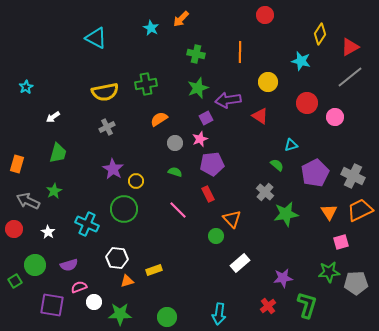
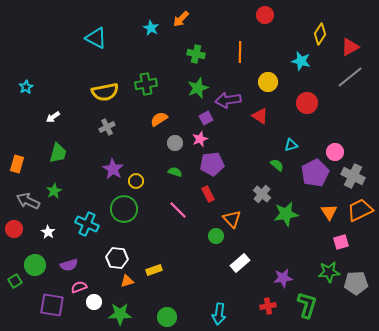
pink circle at (335, 117): moved 35 px down
gray cross at (265, 192): moved 3 px left, 2 px down
red cross at (268, 306): rotated 28 degrees clockwise
